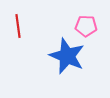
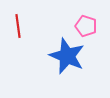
pink pentagon: rotated 15 degrees clockwise
